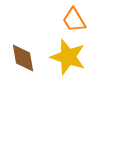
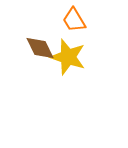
brown diamond: moved 17 px right, 10 px up; rotated 16 degrees counterclockwise
